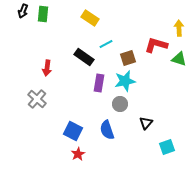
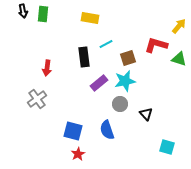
black arrow: rotated 32 degrees counterclockwise
yellow rectangle: rotated 24 degrees counterclockwise
yellow arrow: moved 2 px up; rotated 42 degrees clockwise
black rectangle: rotated 48 degrees clockwise
purple rectangle: rotated 42 degrees clockwise
gray cross: rotated 12 degrees clockwise
black triangle: moved 9 px up; rotated 24 degrees counterclockwise
blue square: rotated 12 degrees counterclockwise
cyan square: rotated 35 degrees clockwise
